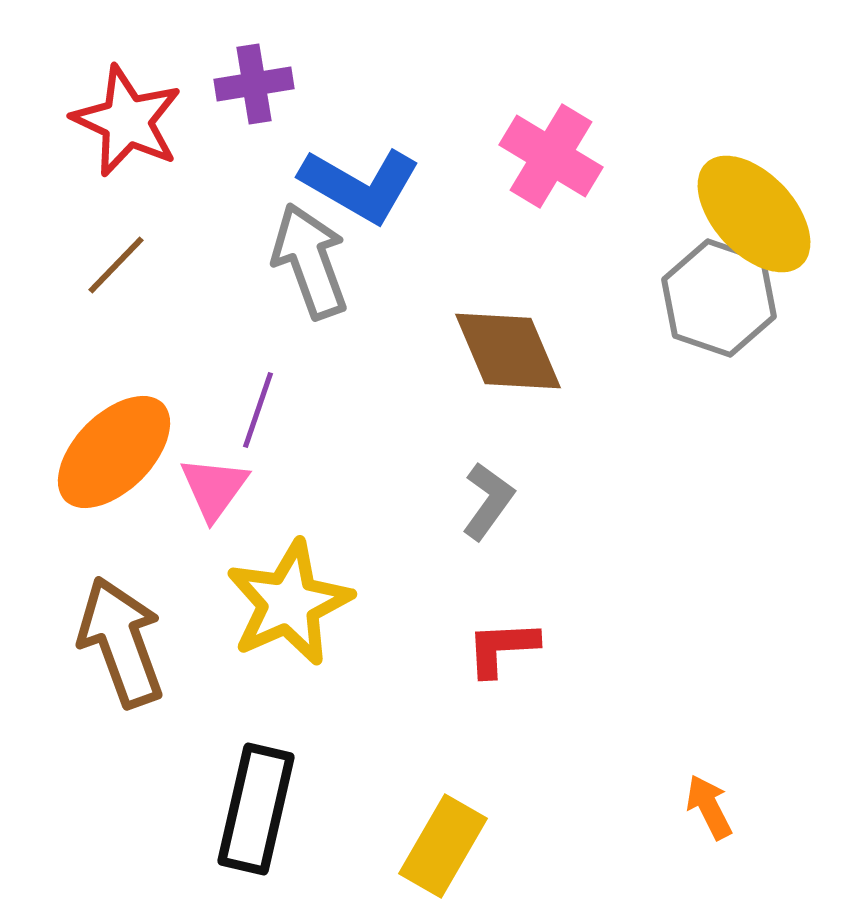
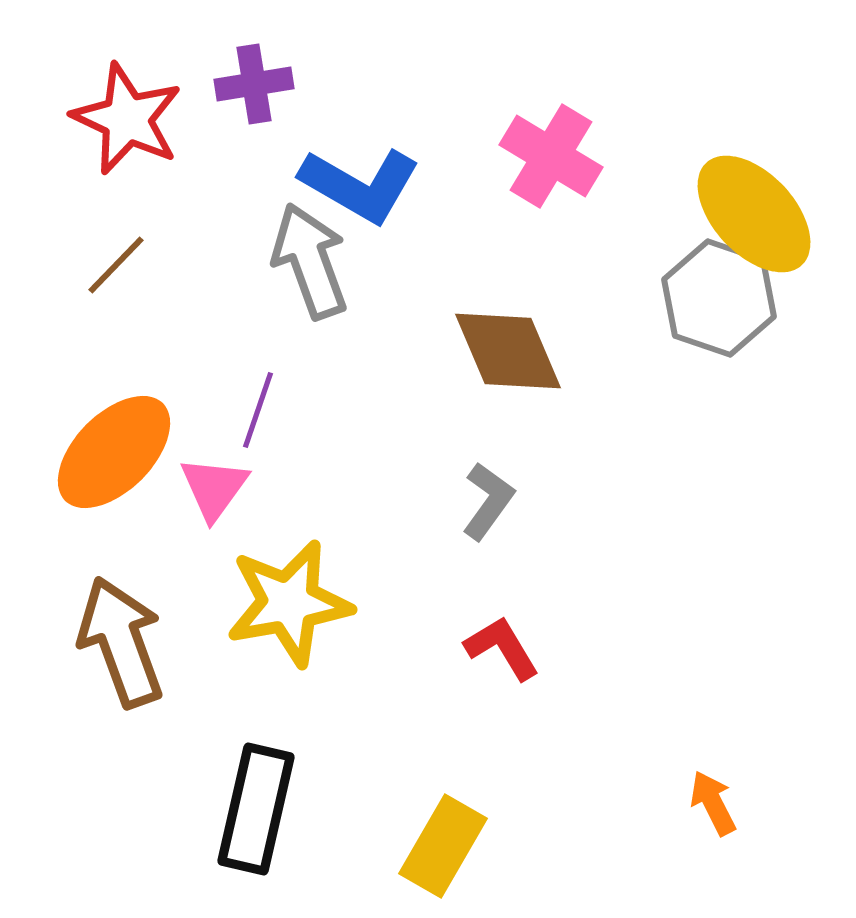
red star: moved 2 px up
yellow star: rotated 14 degrees clockwise
red L-shape: rotated 62 degrees clockwise
orange arrow: moved 4 px right, 4 px up
